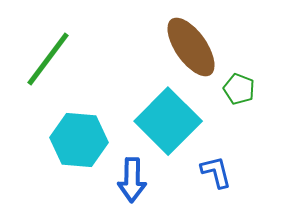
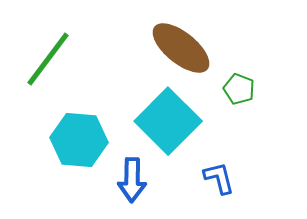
brown ellipse: moved 10 px left, 1 px down; rotated 16 degrees counterclockwise
blue L-shape: moved 3 px right, 6 px down
